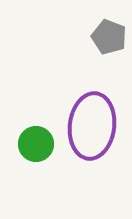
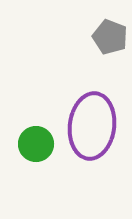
gray pentagon: moved 1 px right
